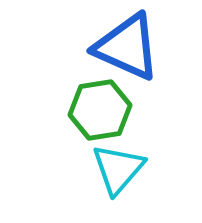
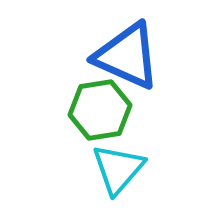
blue triangle: moved 9 px down
